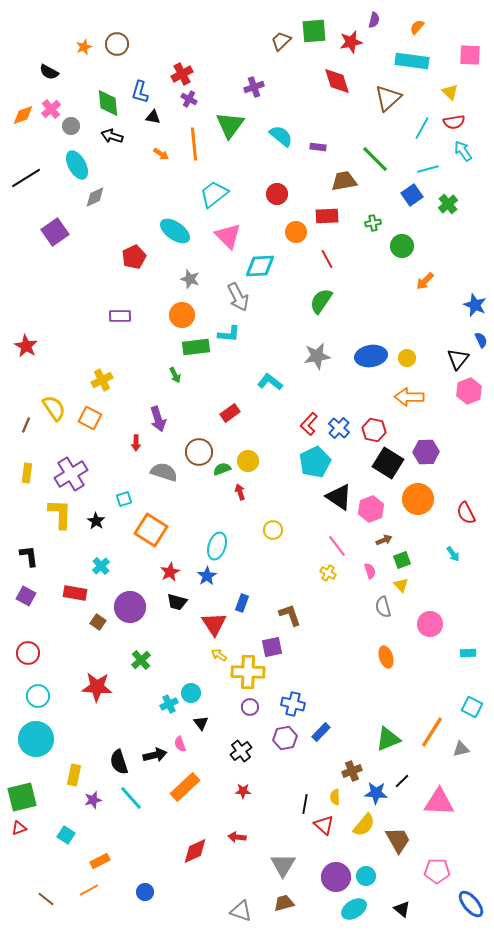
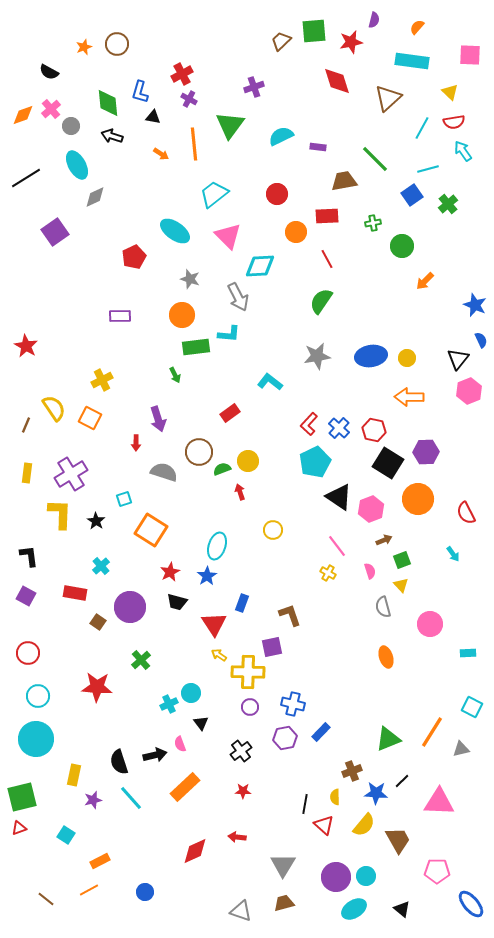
cyan semicircle at (281, 136): rotated 65 degrees counterclockwise
